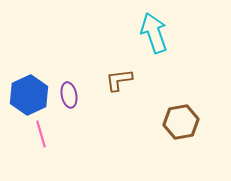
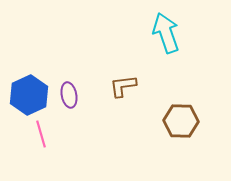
cyan arrow: moved 12 px right
brown L-shape: moved 4 px right, 6 px down
brown hexagon: moved 1 px up; rotated 12 degrees clockwise
